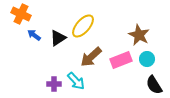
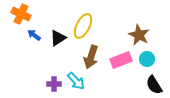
yellow ellipse: rotated 15 degrees counterclockwise
brown arrow: rotated 30 degrees counterclockwise
